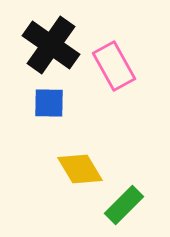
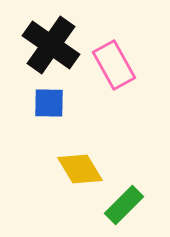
pink rectangle: moved 1 px up
